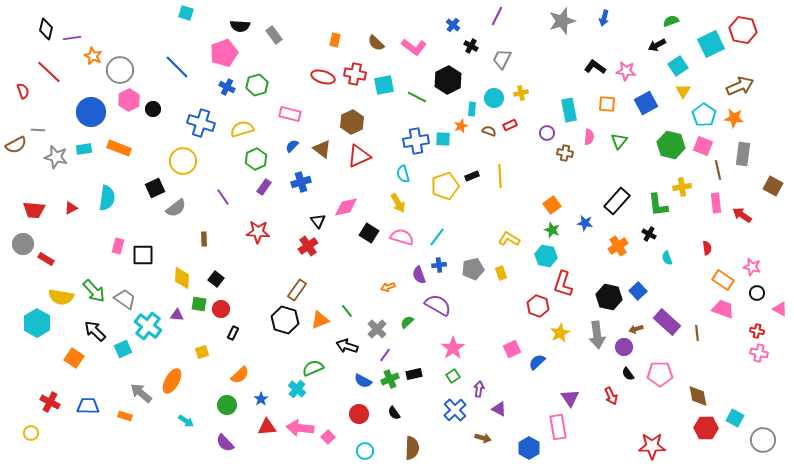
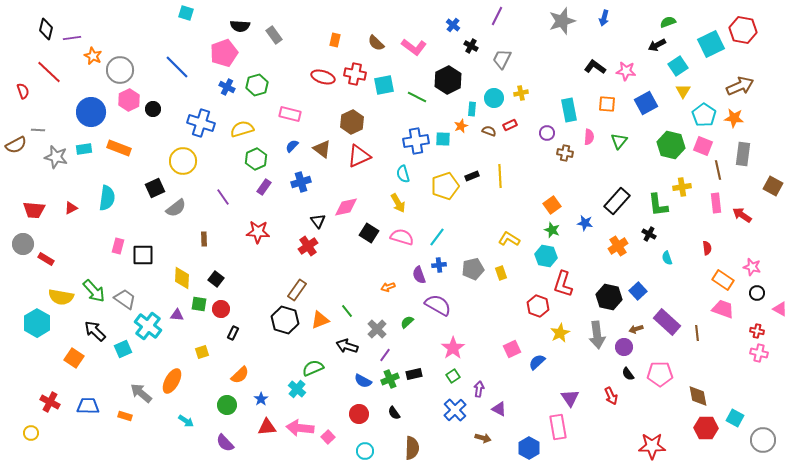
green semicircle at (671, 21): moved 3 px left, 1 px down
